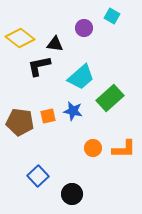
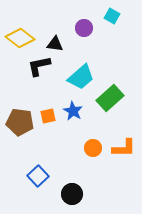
blue star: rotated 18 degrees clockwise
orange L-shape: moved 1 px up
